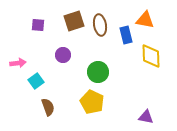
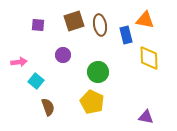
yellow diamond: moved 2 px left, 2 px down
pink arrow: moved 1 px right, 1 px up
cyan square: rotated 14 degrees counterclockwise
